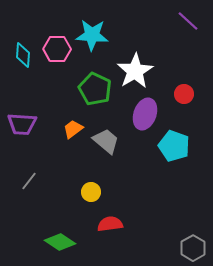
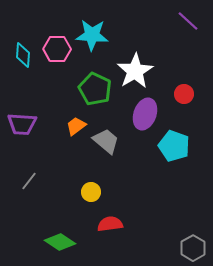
orange trapezoid: moved 3 px right, 3 px up
